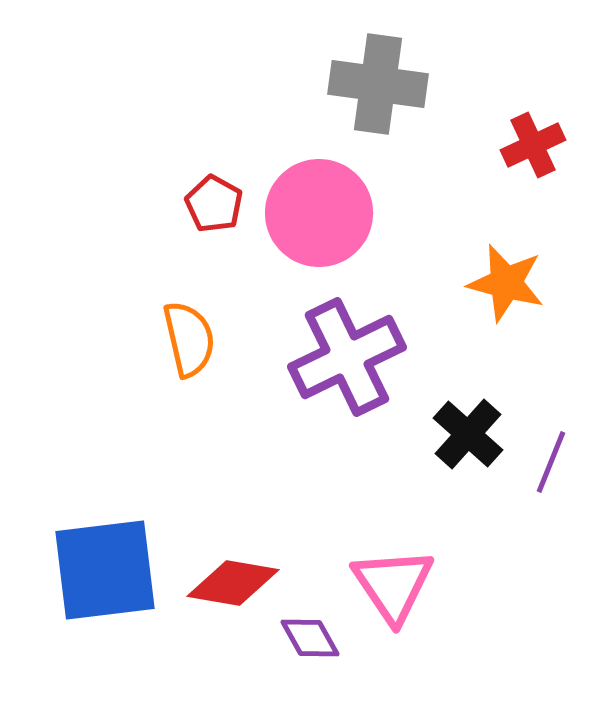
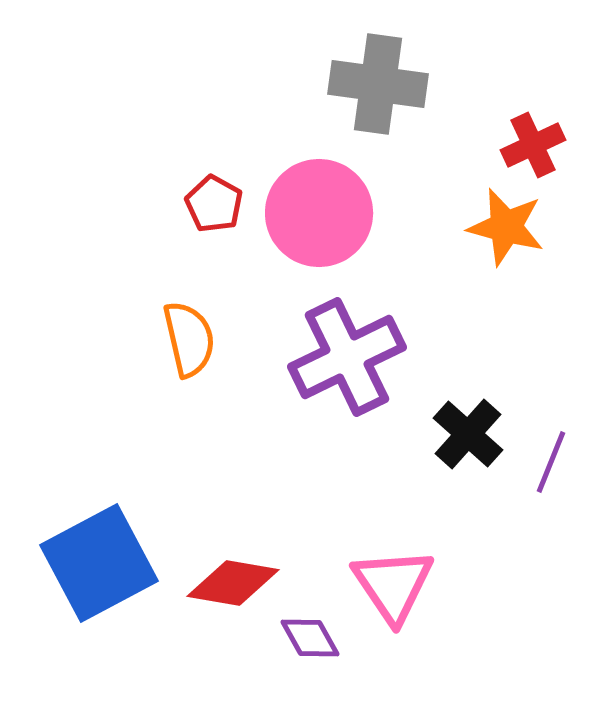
orange star: moved 56 px up
blue square: moved 6 px left, 7 px up; rotated 21 degrees counterclockwise
